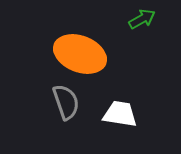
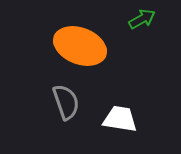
orange ellipse: moved 8 px up
white trapezoid: moved 5 px down
